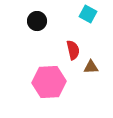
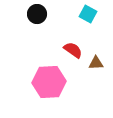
black circle: moved 7 px up
red semicircle: rotated 42 degrees counterclockwise
brown triangle: moved 5 px right, 4 px up
